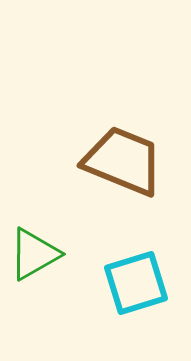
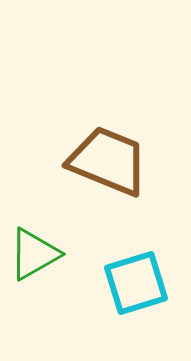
brown trapezoid: moved 15 px left
